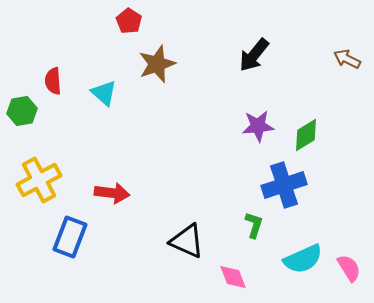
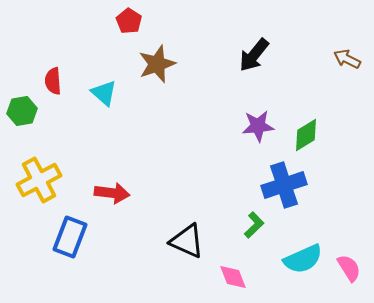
green L-shape: rotated 28 degrees clockwise
